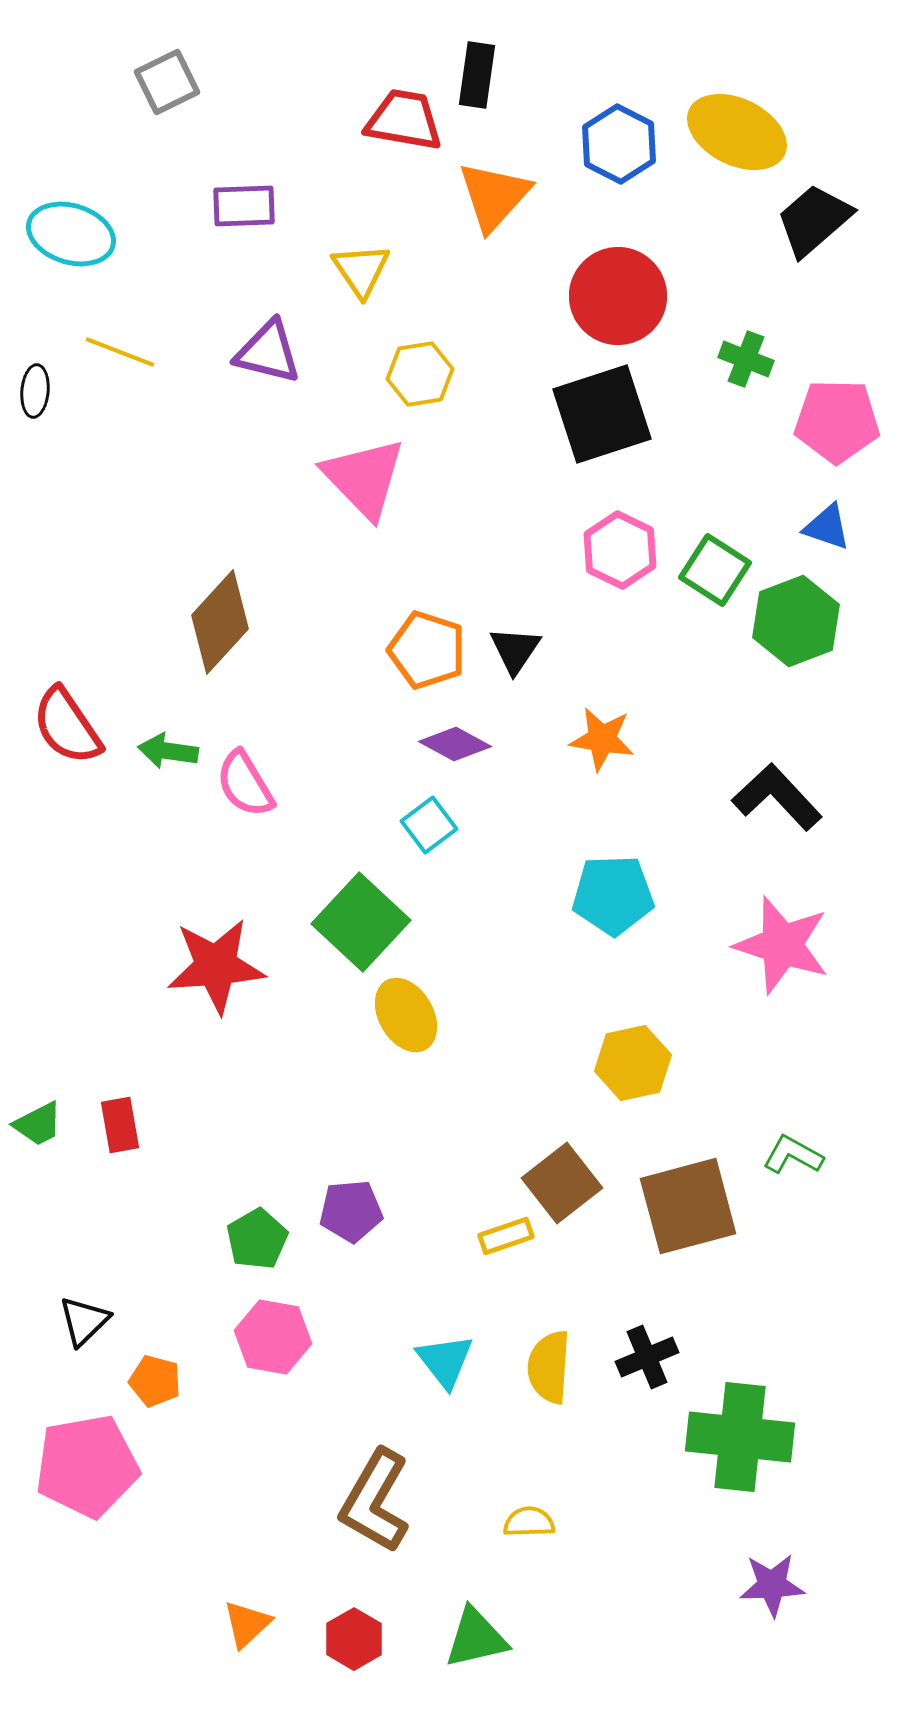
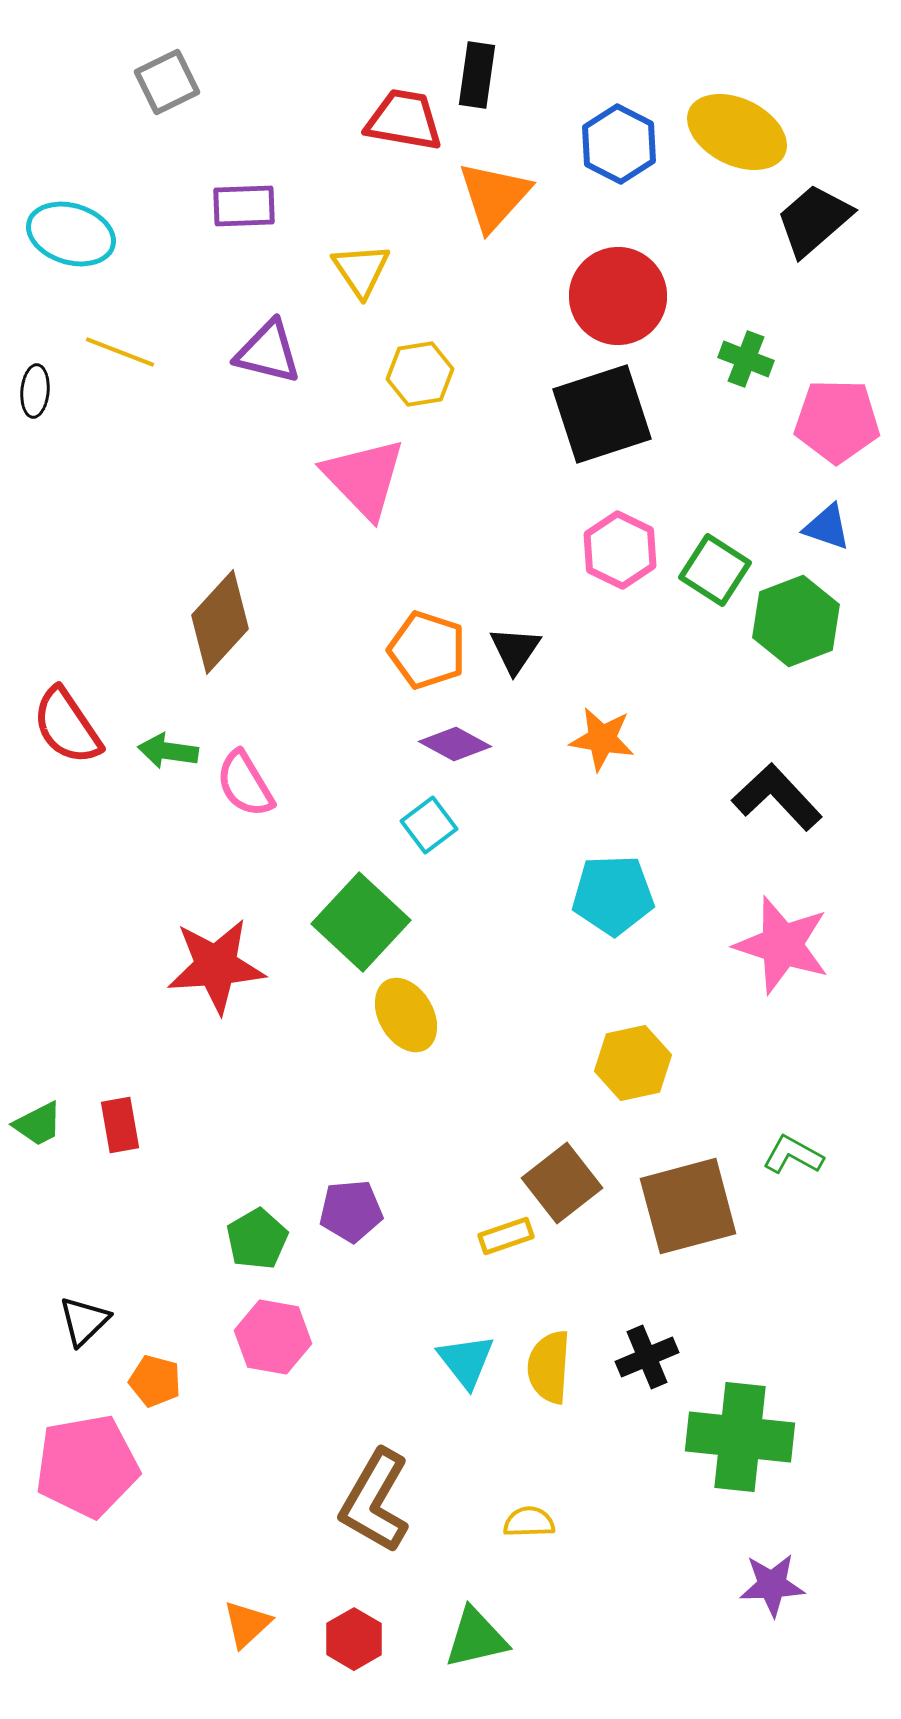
cyan triangle at (445, 1361): moved 21 px right
